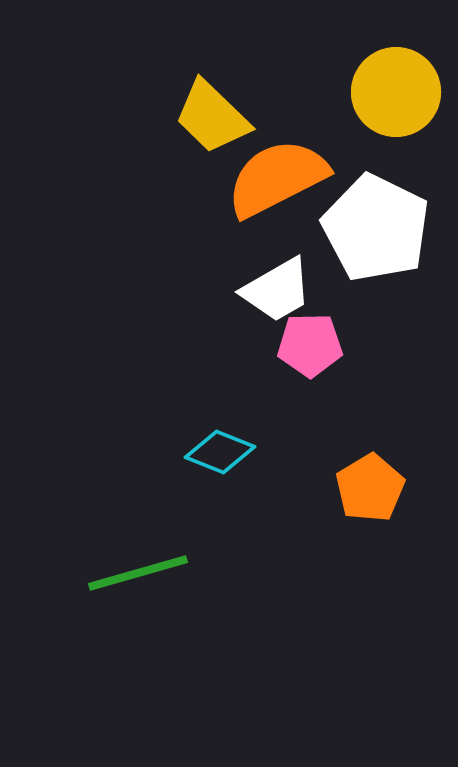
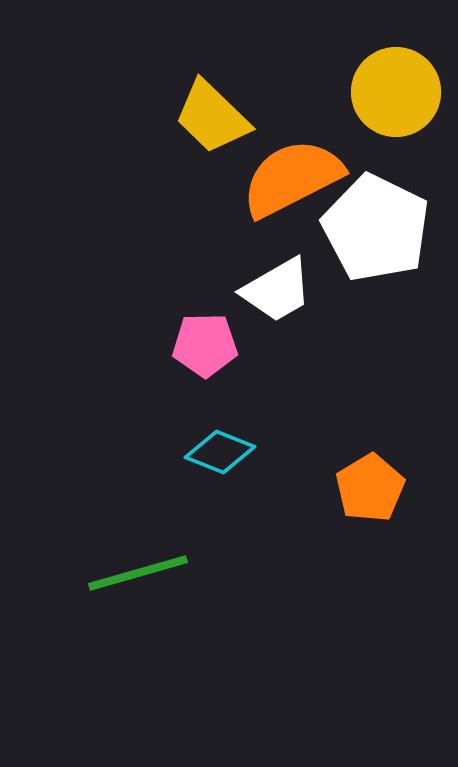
orange semicircle: moved 15 px right
pink pentagon: moved 105 px left
